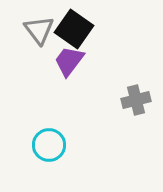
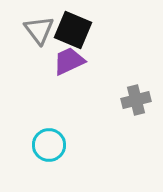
black square: moved 1 px left, 1 px down; rotated 12 degrees counterclockwise
purple trapezoid: rotated 28 degrees clockwise
